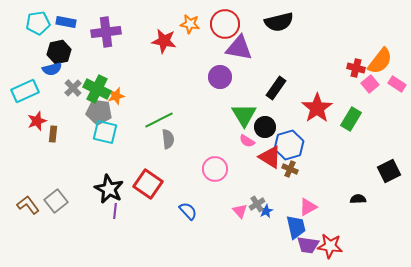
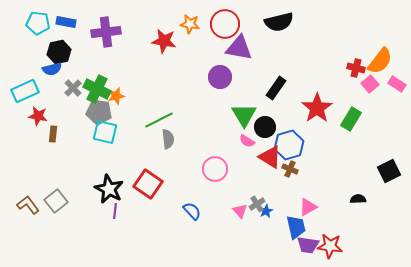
cyan pentagon at (38, 23): rotated 15 degrees clockwise
red star at (37, 121): moved 1 px right, 5 px up; rotated 30 degrees clockwise
blue semicircle at (188, 211): moved 4 px right
